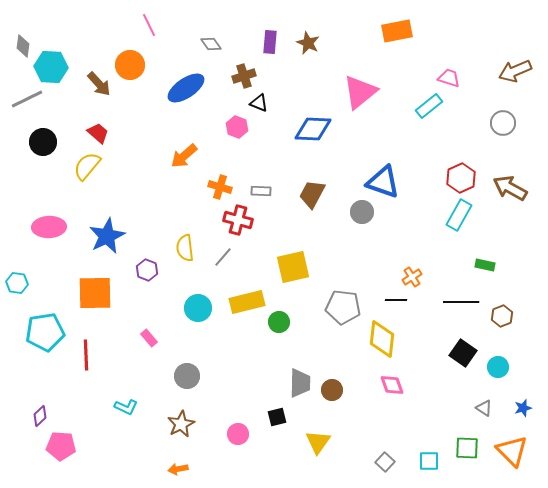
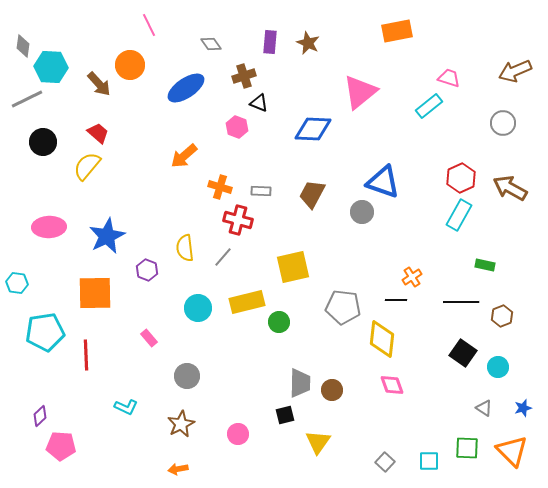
black square at (277, 417): moved 8 px right, 2 px up
